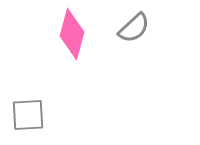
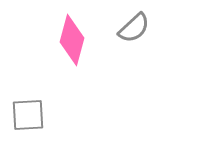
pink diamond: moved 6 px down
